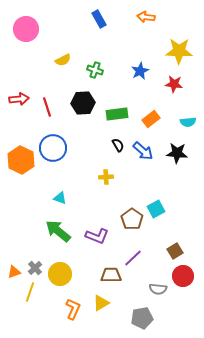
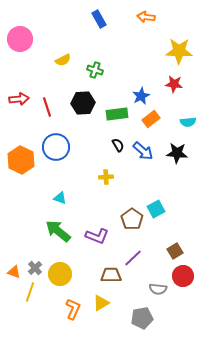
pink circle: moved 6 px left, 10 px down
blue star: moved 1 px right, 25 px down
blue circle: moved 3 px right, 1 px up
orange triangle: rotated 40 degrees clockwise
